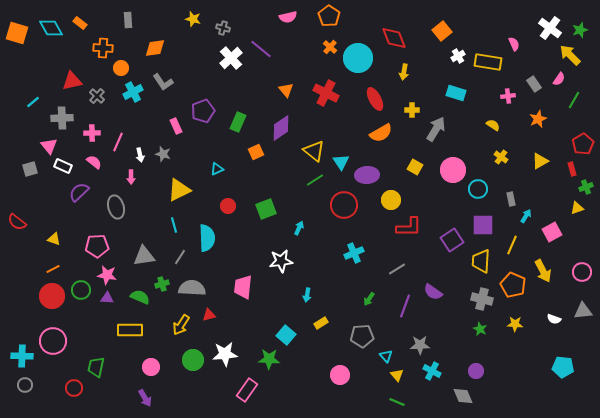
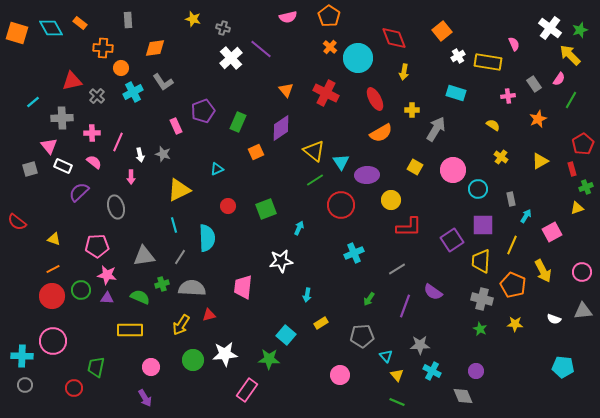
green line at (574, 100): moved 3 px left
red circle at (344, 205): moved 3 px left
